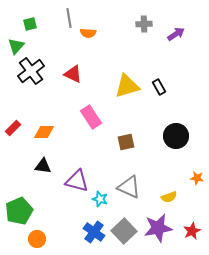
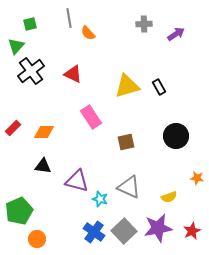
orange semicircle: rotated 42 degrees clockwise
